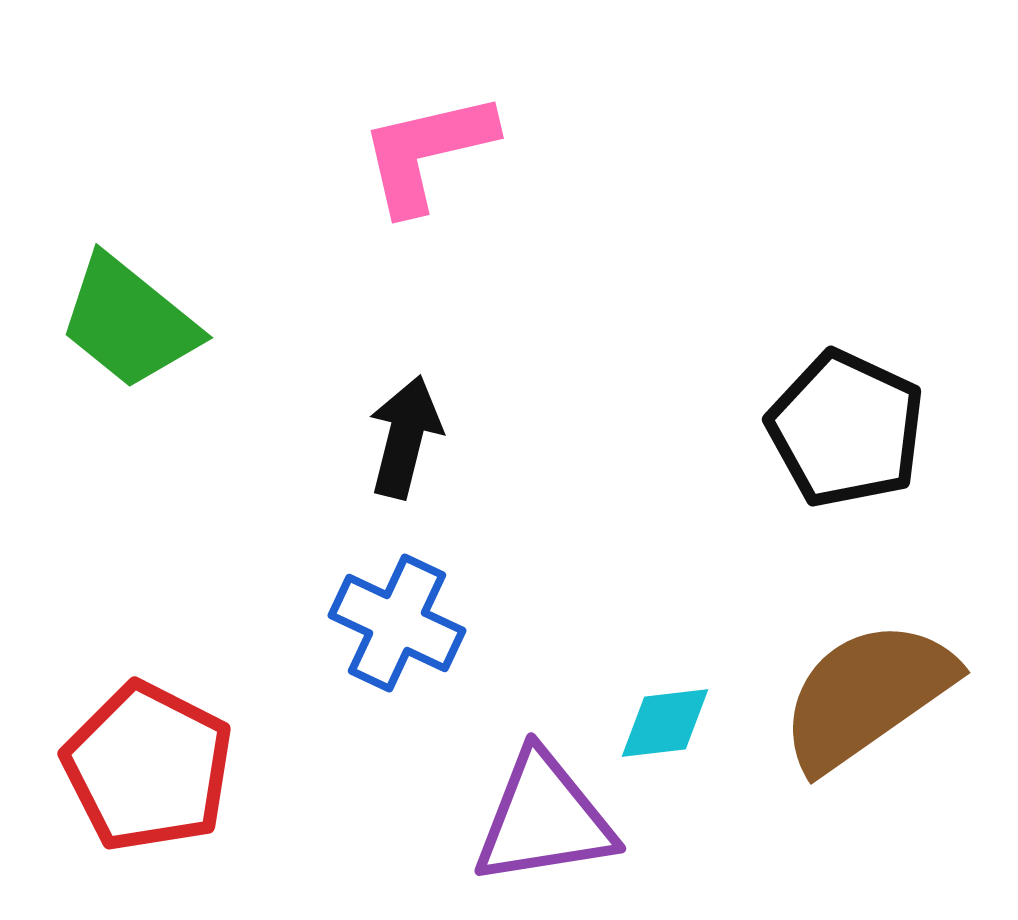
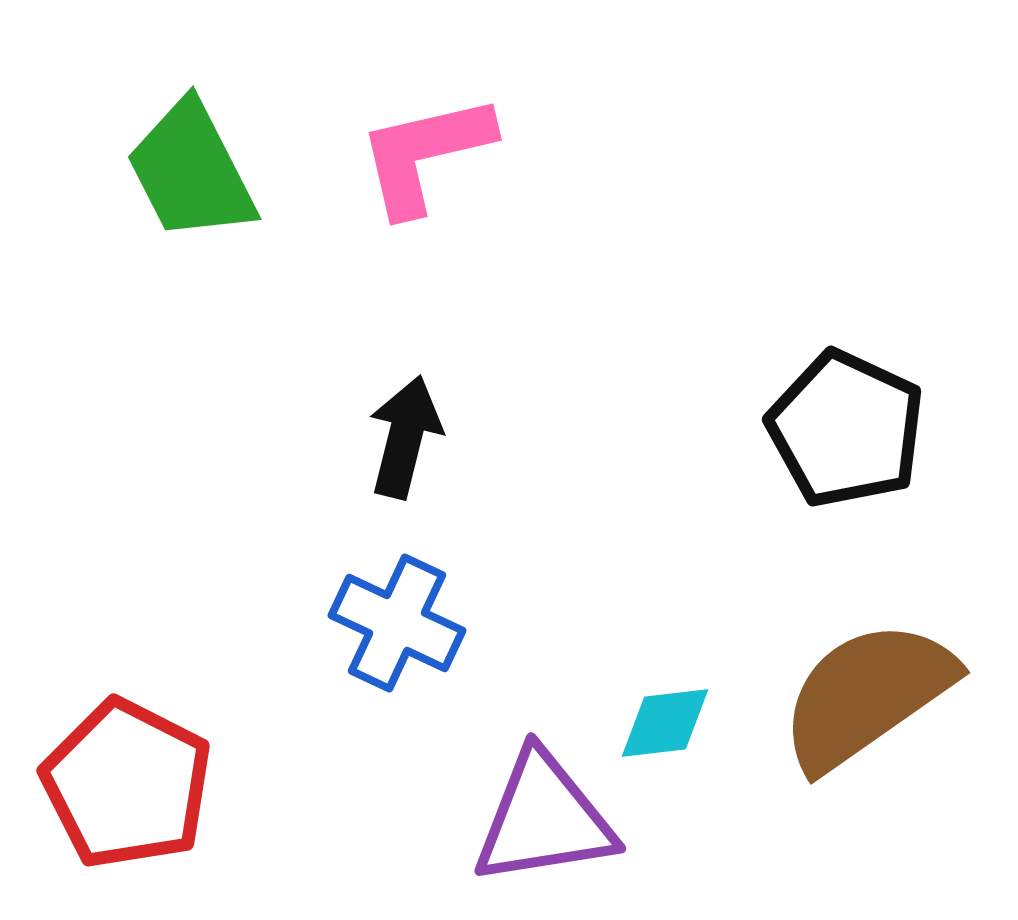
pink L-shape: moved 2 px left, 2 px down
green trapezoid: moved 62 px right, 151 px up; rotated 24 degrees clockwise
red pentagon: moved 21 px left, 17 px down
